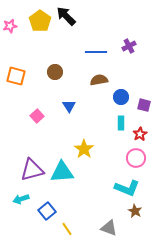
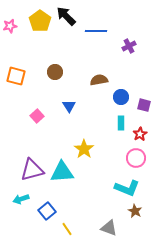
blue line: moved 21 px up
